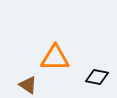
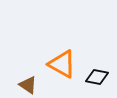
orange triangle: moved 7 px right, 6 px down; rotated 28 degrees clockwise
